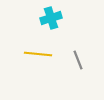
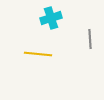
gray line: moved 12 px right, 21 px up; rotated 18 degrees clockwise
